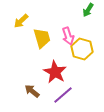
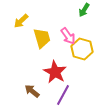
green arrow: moved 4 px left
pink arrow: rotated 18 degrees counterclockwise
purple line: rotated 20 degrees counterclockwise
